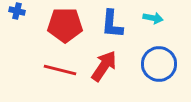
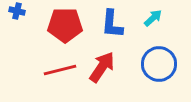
cyan arrow: rotated 54 degrees counterclockwise
red arrow: moved 2 px left, 1 px down
red line: rotated 28 degrees counterclockwise
